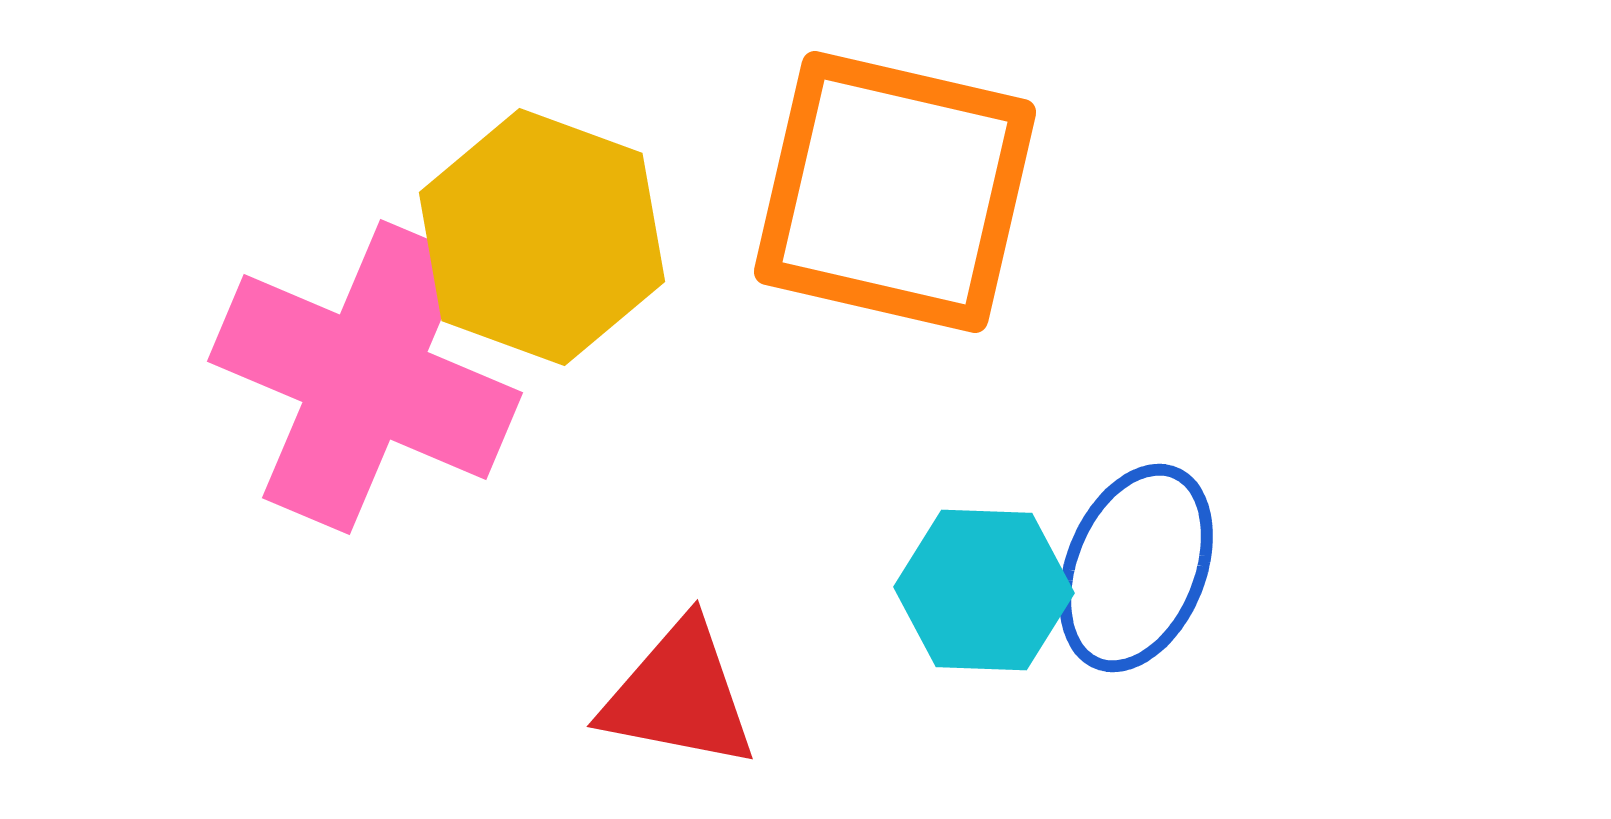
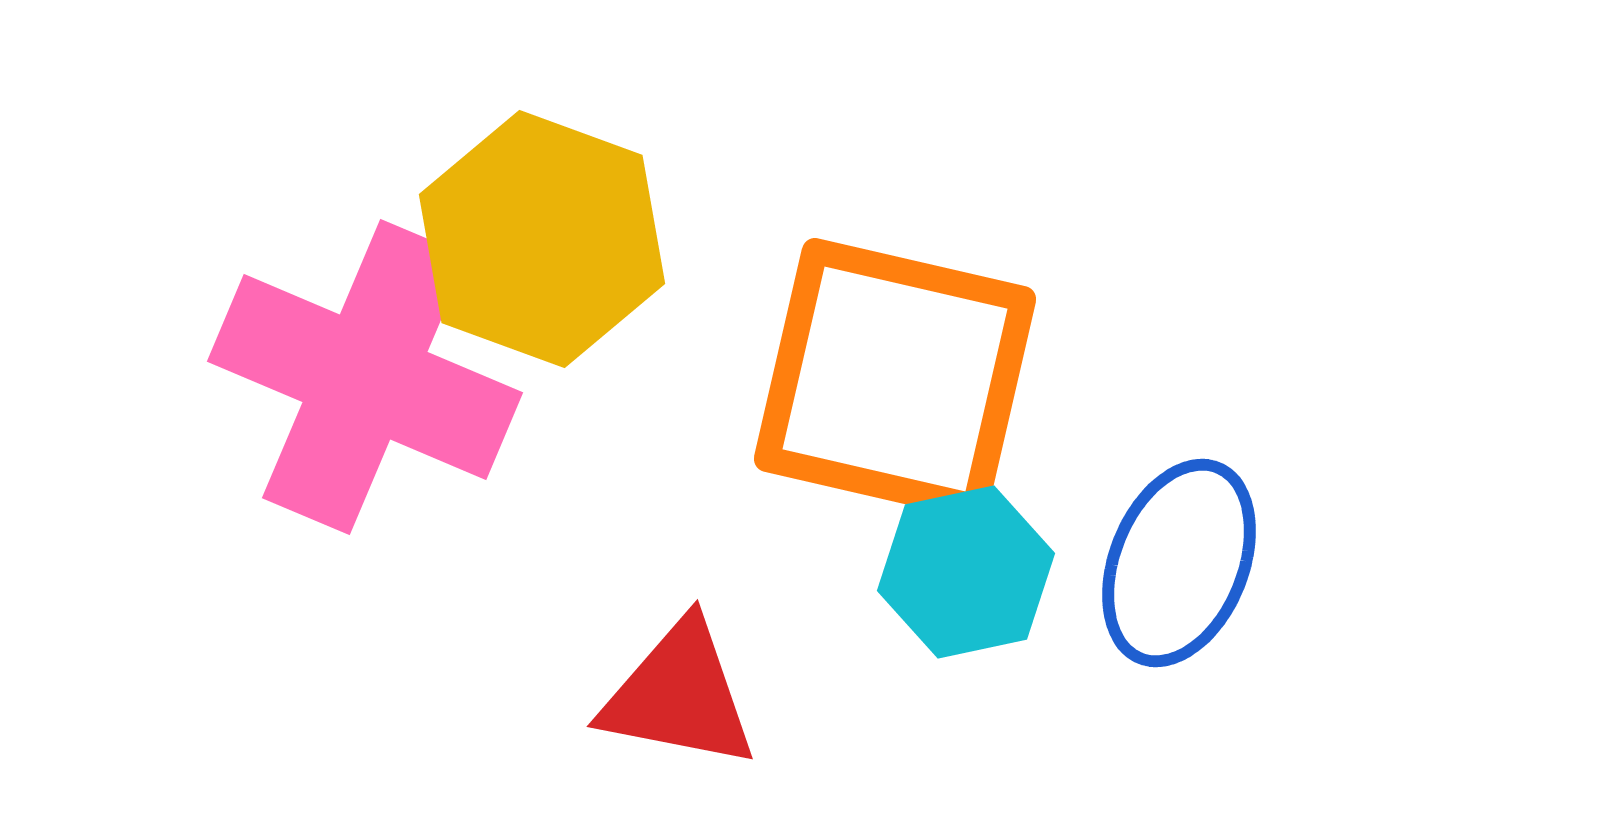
orange square: moved 187 px down
yellow hexagon: moved 2 px down
blue ellipse: moved 43 px right, 5 px up
cyan hexagon: moved 18 px left, 18 px up; rotated 14 degrees counterclockwise
